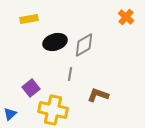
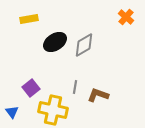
black ellipse: rotated 15 degrees counterclockwise
gray line: moved 5 px right, 13 px down
blue triangle: moved 2 px right, 2 px up; rotated 24 degrees counterclockwise
